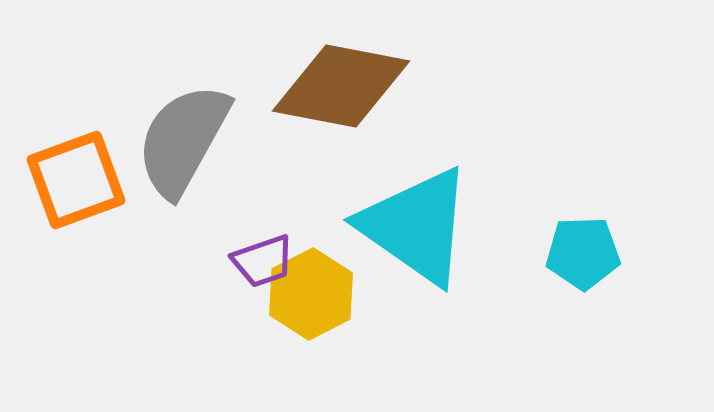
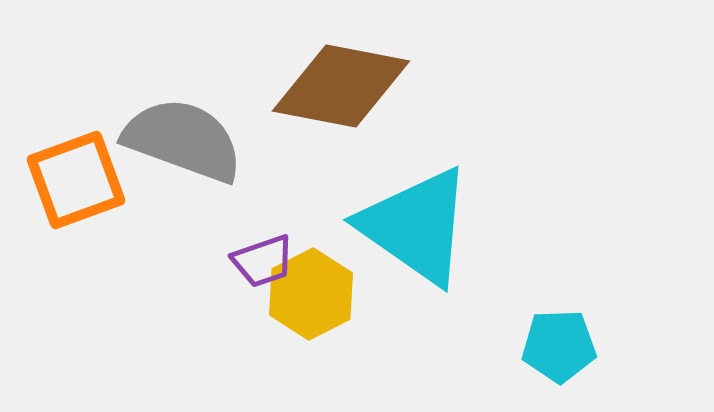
gray semicircle: rotated 81 degrees clockwise
cyan pentagon: moved 24 px left, 93 px down
